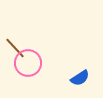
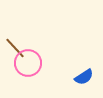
blue semicircle: moved 4 px right, 1 px up
